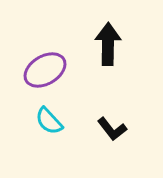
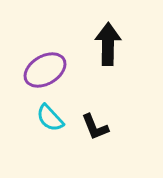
cyan semicircle: moved 1 px right, 3 px up
black L-shape: moved 17 px left, 2 px up; rotated 16 degrees clockwise
